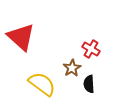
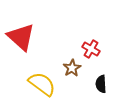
black semicircle: moved 12 px right
